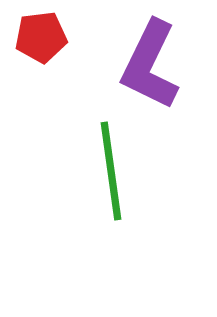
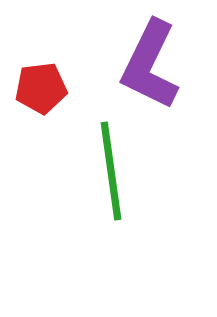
red pentagon: moved 51 px down
